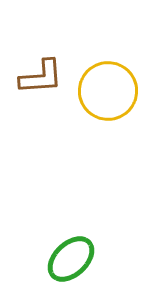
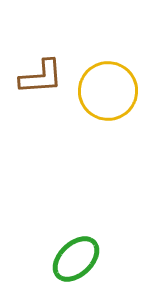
green ellipse: moved 5 px right
